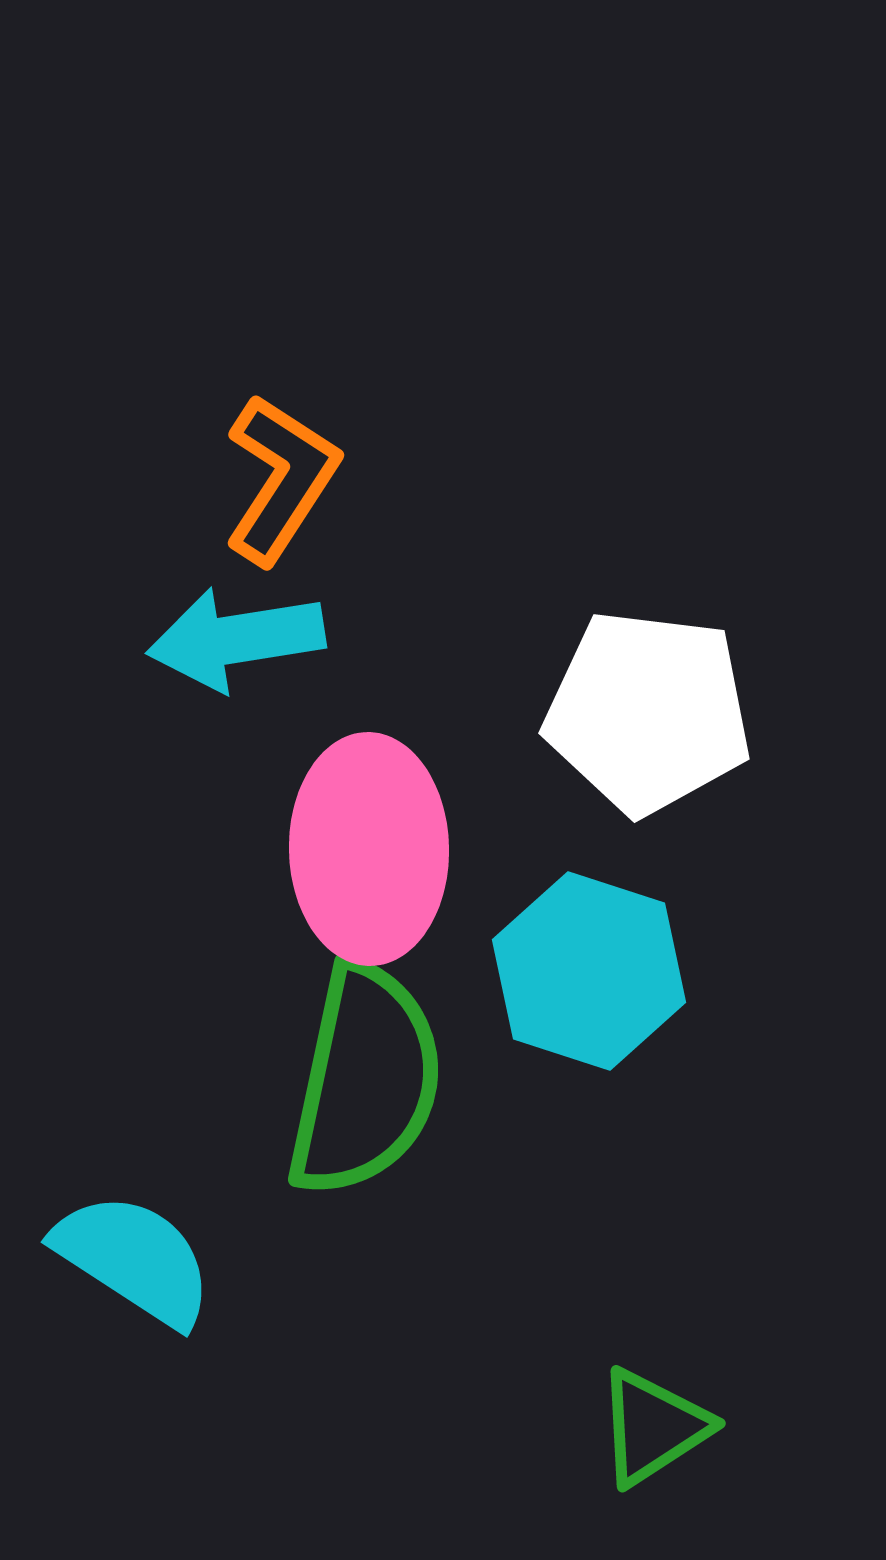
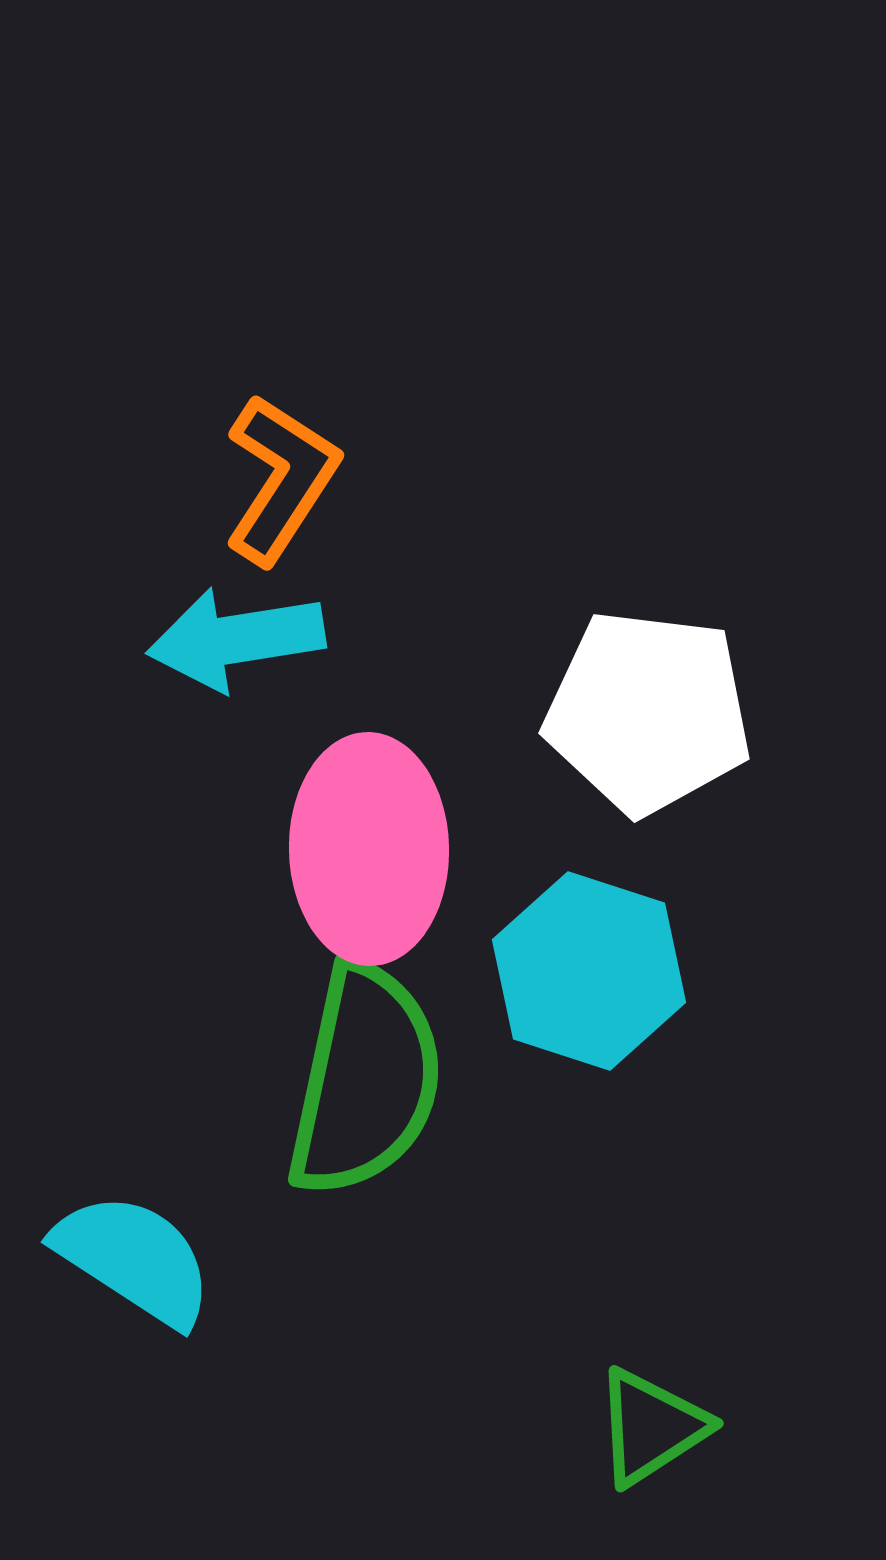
green triangle: moved 2 px left
